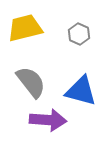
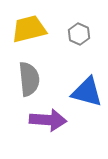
yellow trapezoid: moved 4 px right, 1 px down
gray semicircle: moved 2 px left, 3 px up; rotated 32 degrees clockwise
blue triangle: moved 6 px right, 1 px down
